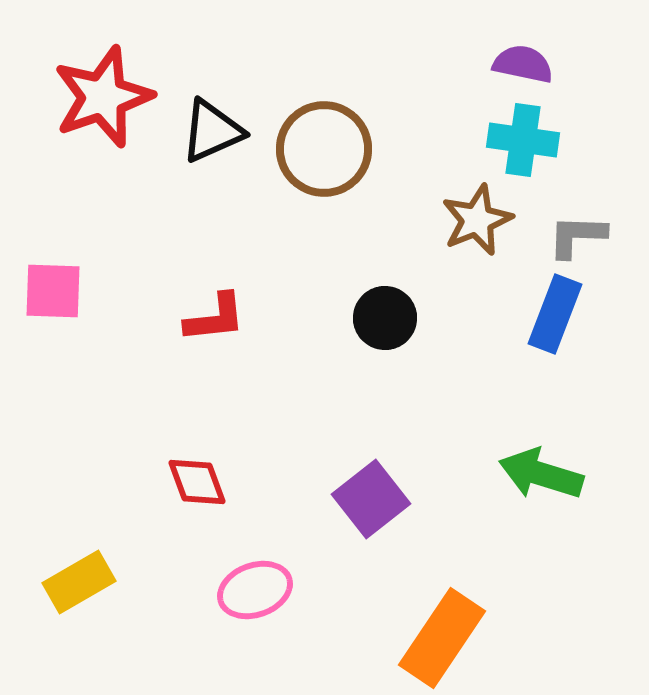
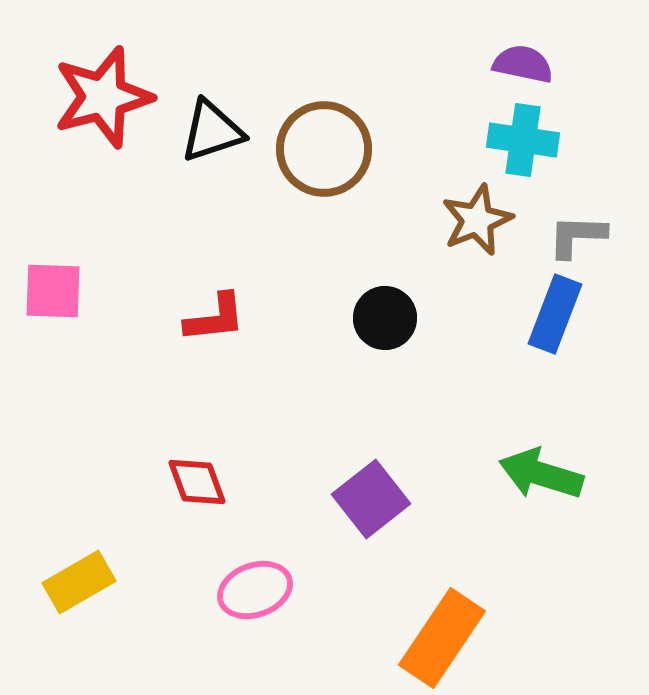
red star: rotated 4 degrees clockwise
black triangle: rotated 6 degrees clockwise
